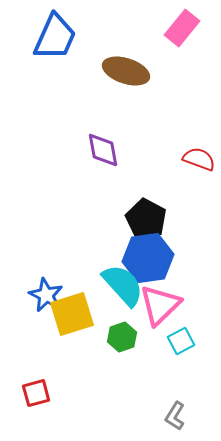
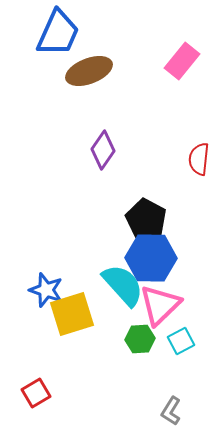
pink rectangle: moved 33 px down
blue trapezoid: moved 3 px right, 4 px up
brown ellipse: moved 37 px left; rotated 39 degrees counterclockwise
purple diamond: rotated 45 degrees clockwise
red semicircle: rotated 104 degrees counterclockwise
blue hexagon: moved 3 px right; rotated 9 degrees clockwise
blue star: moved 5 px up; rotated 8 degrees counterclockwise
green hexagon: moved 18 px right, 2 px down; rotated 16 degrees clockwise
red square: rotated 16 degrees counterclockwise
gray L-shape: moved 4 px left, 5 px up
